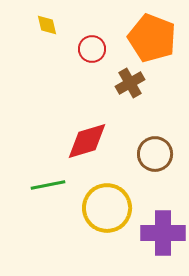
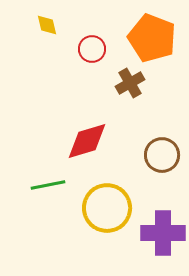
brown circle: moved 7 px right, 1 px down
